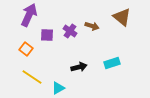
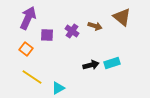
purple arrow: moved 1 px left, 3 px down
brown arrow: moved 3 px right
purple cross: moved 2 px right
black arrow: moved 12 px right, 2 px up
